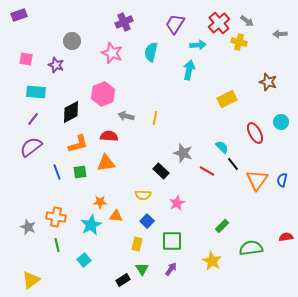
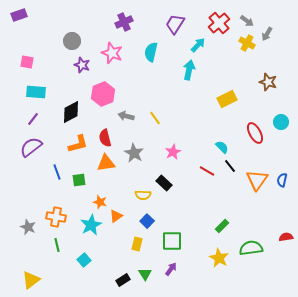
gray arrow at (280, 34): moved 13 px left; rotated 56 degrees counterclockwise
yellow cross at (239, 42): moved 8 px right, 1 px down; rotated 14 degrees clockwise
cyan arrow at (198, 45): rotated 42 degrees counterclockwise
pink square at (26, 59): moved 1 px right, 3 px down
purple star at (56, 65): moved 26 px right
yellow line at (155, 118): rotated 48 degrees counterclockwise
red semicircle at (109, 136): moved 4 px left, 2 px down; rotated 108 degrees counterclockwise
gray star at (183, 153): moved 49 px left; rotated 12 degrees clockwise
black line at (233, 164): moved 3 px left, 2 px down
black rectangle at (161, 171): moved 3 px right, 12 px down
green square at (80, 172): moved 1 px left, 8 px down
orange star at (100, 202): rotated 16 degrees clockwise
pink star at (177, 203): moved 4 px left, 51 px up
orange triangle at (116, 216): rotated 40 degrees counterclockwise
yellow star at (212, 261): moved 7 px right, 3 px up
green triangle at (142, 269): moved 3 px right, 5 px down
